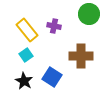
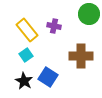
blue square: moved 4 px left
